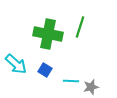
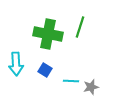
cyan arrow: rotated 45 degrees clockwise
